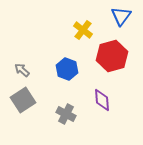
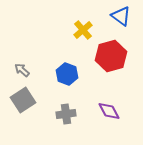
blue triangle: rotated 30 degrees counterclockwise
yellow cross: rotated 12 degrees clockwise
red hexagon: moved 1 px left
blue hexagon: moved 5 px down
purple diamond: moved 7 px right, 11 px down; rotated 25 degrees counterclockwise
gray cross: rotated 36 degrees counterclockwise
